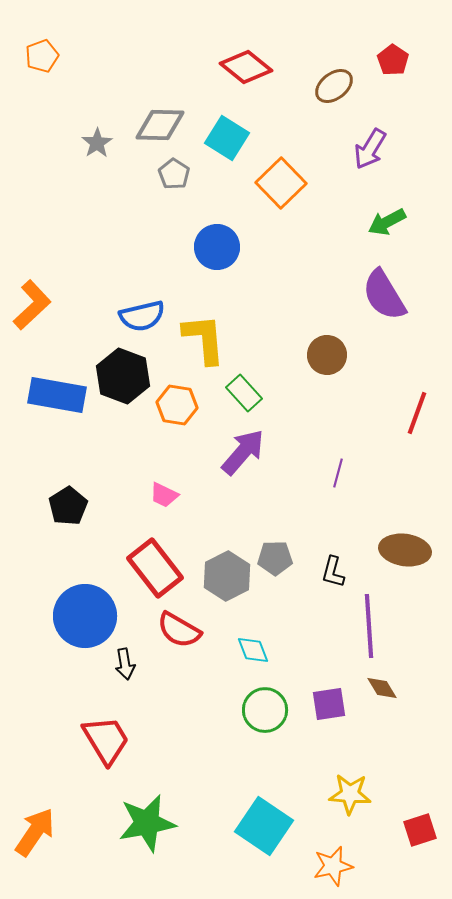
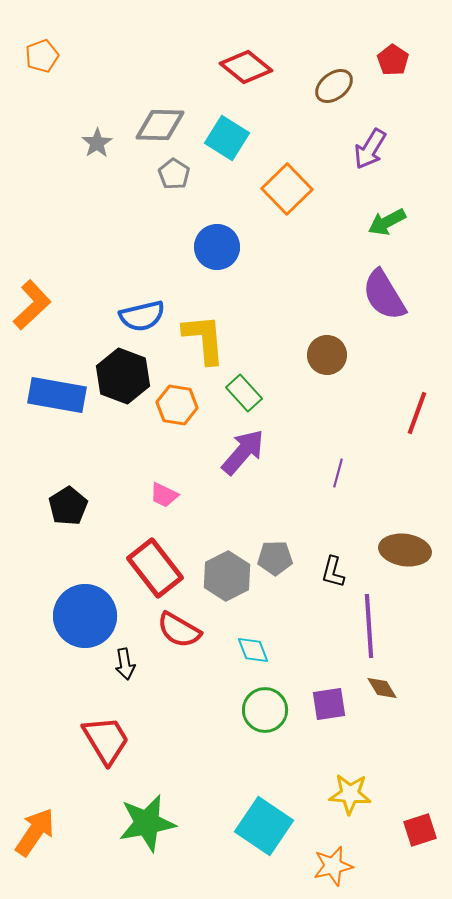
orange square at (281, 183): moved 6 px right, 6 px down
